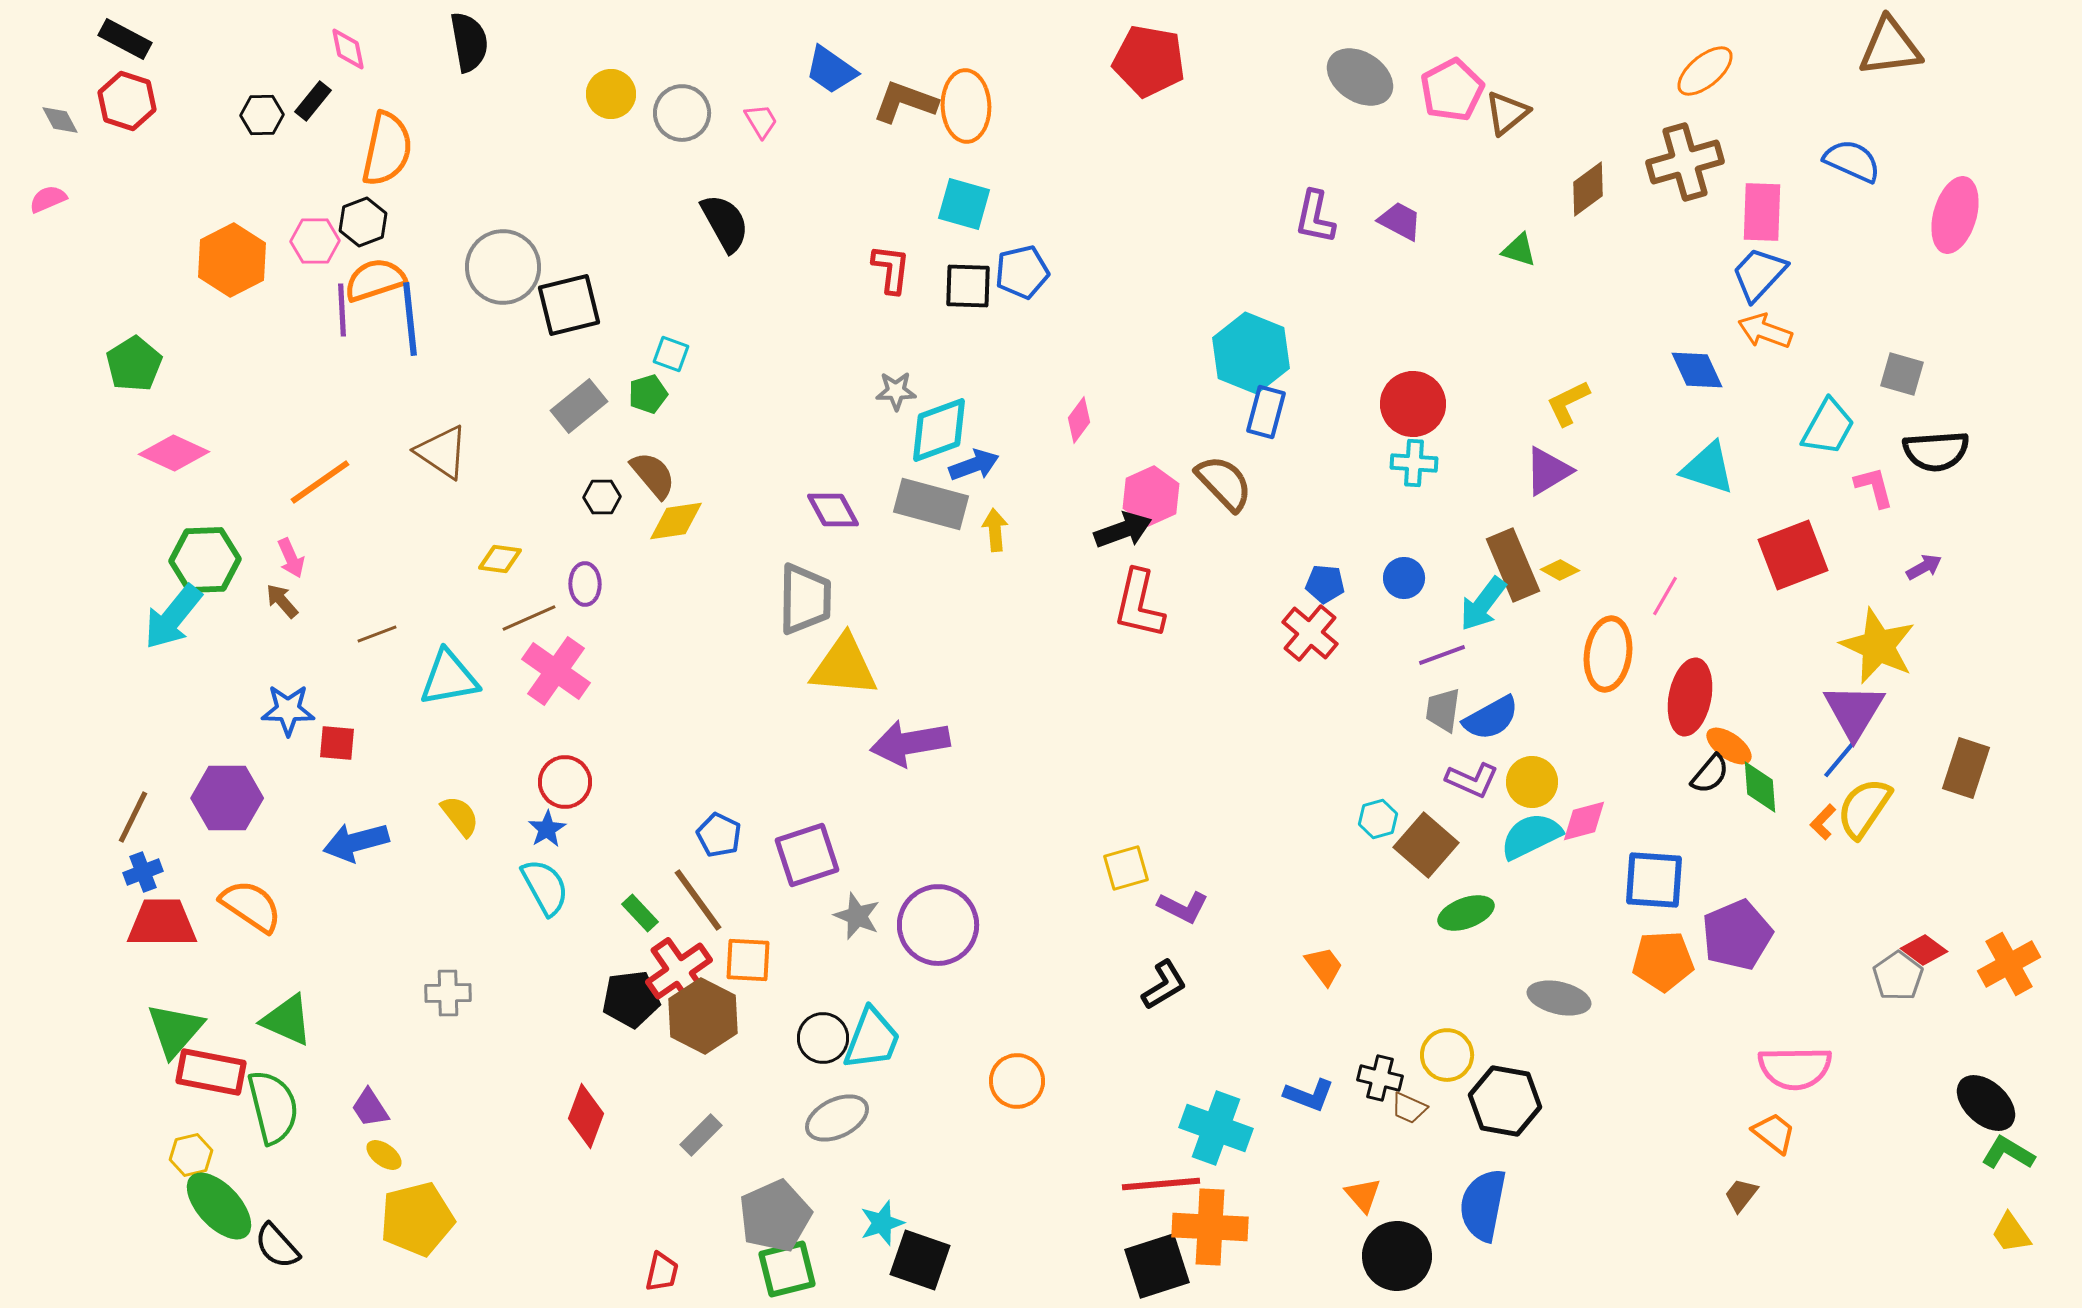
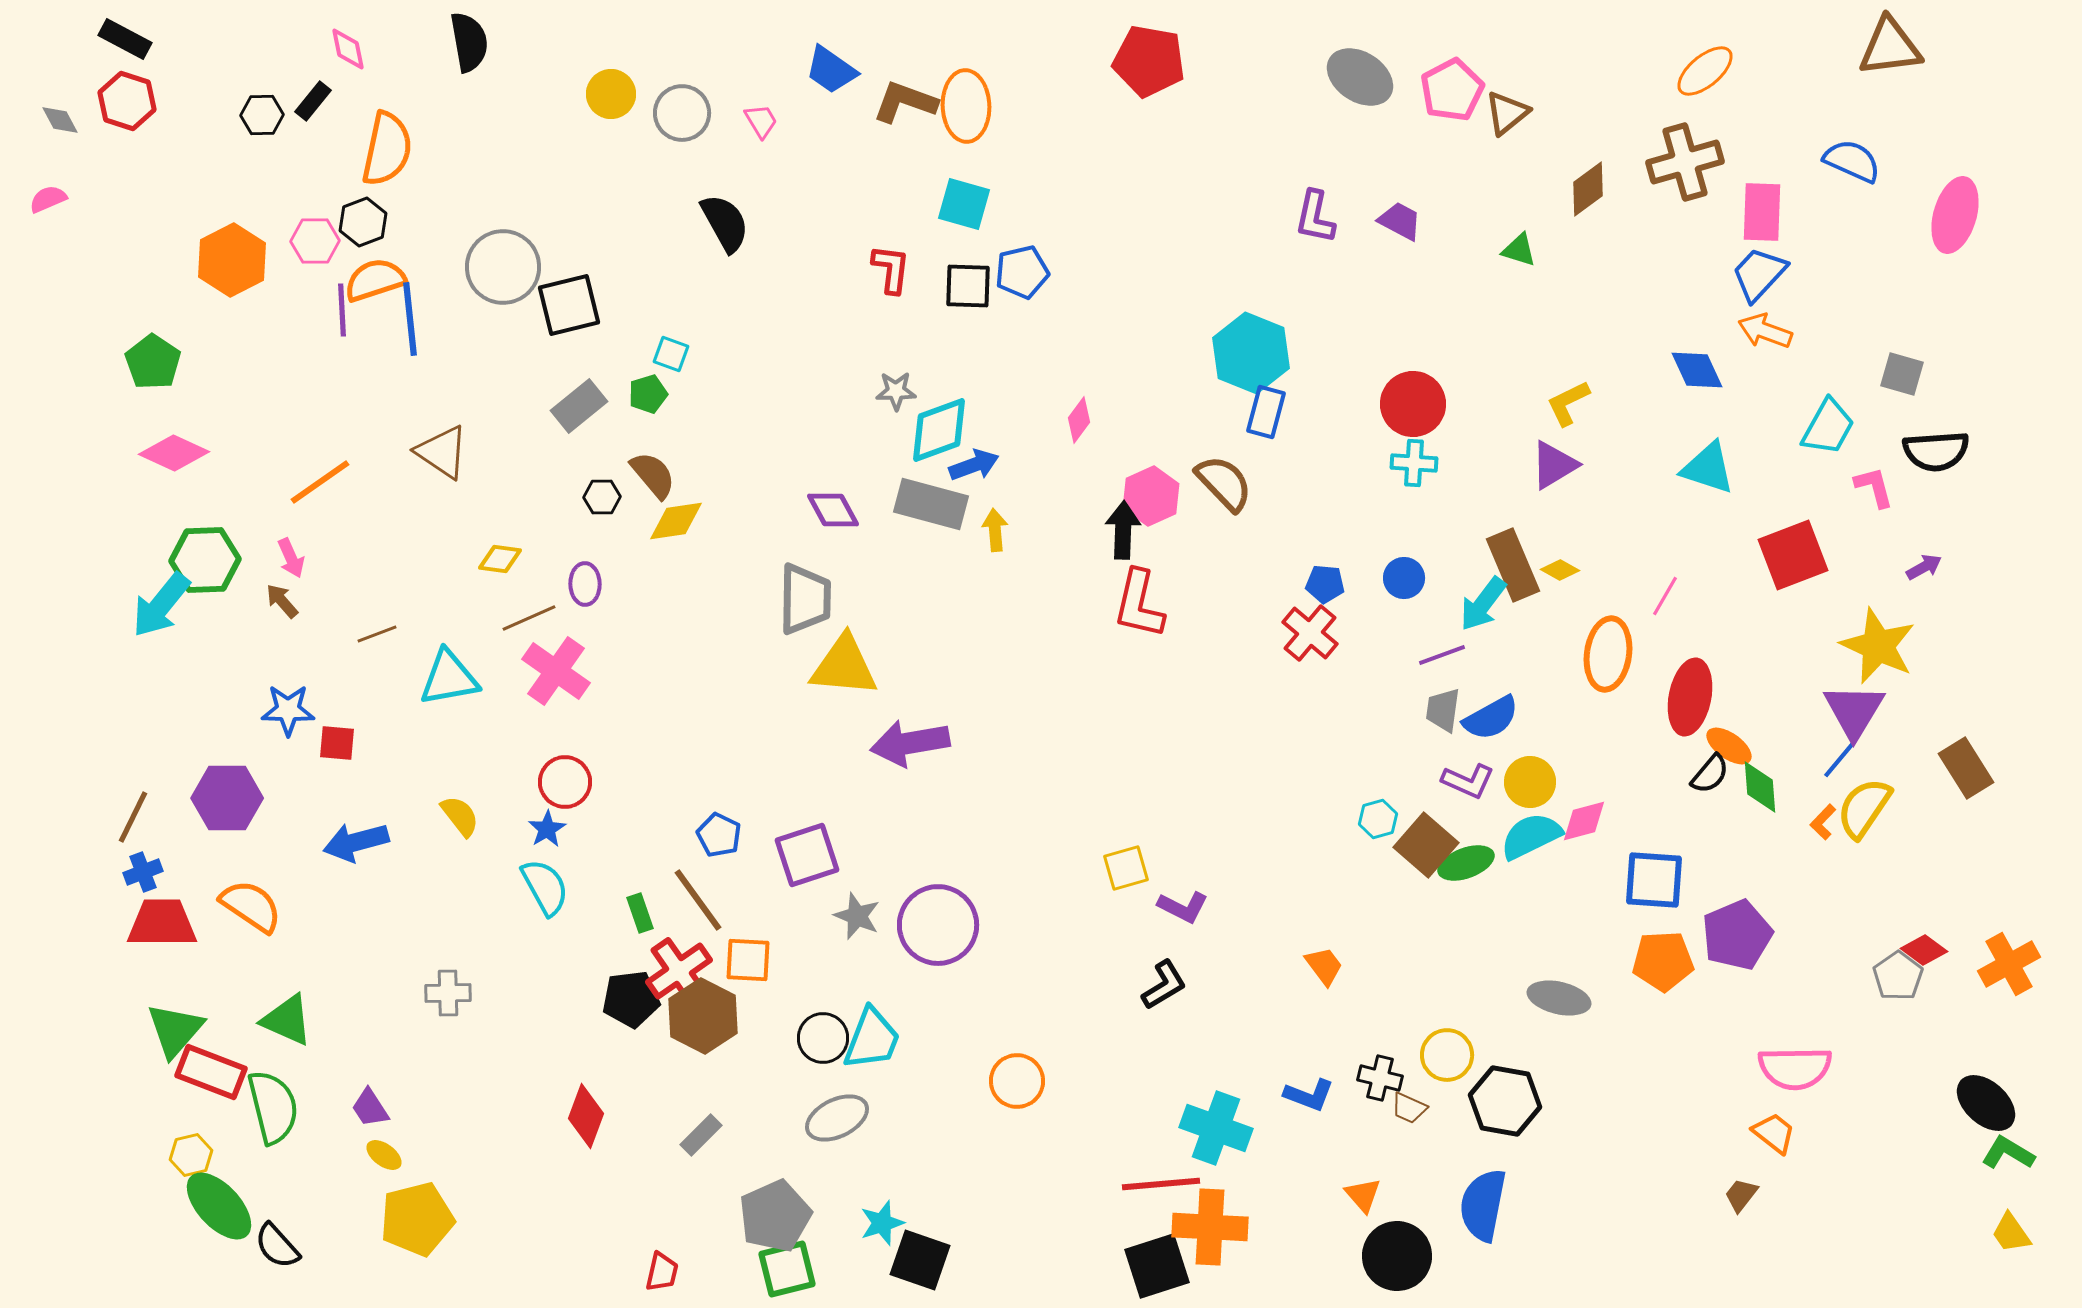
green pentagon at (134, 364): moved 19 px right, 2 px up; rotated 6 degrees counterclockwise
purple triangle at (1548, 471): moved 6 px right, 6 px up
black arrow at (1123, 530): rotated 68 degrees counterclockwise
cyan arrow at (173, 617): moved 12 px left, 12 px up
brown rectangle at (1966, 768): rotated 50 degrees counterclockwise
purple L-shape at (1472, 780): moved 4 px left, 1 px down
yellow circle at (1532, 782): moved 2 px left
green rectangle at (640, 913): rotated 24 degrees clockwise
green ellipse at (1466, 913): moved 50 px up
red rectangle at (211, 1072): rotated 10 degrees clockwise
